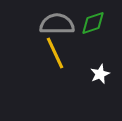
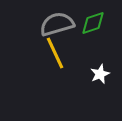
gray semicircle: rotated 16 degrees counterclockwise
